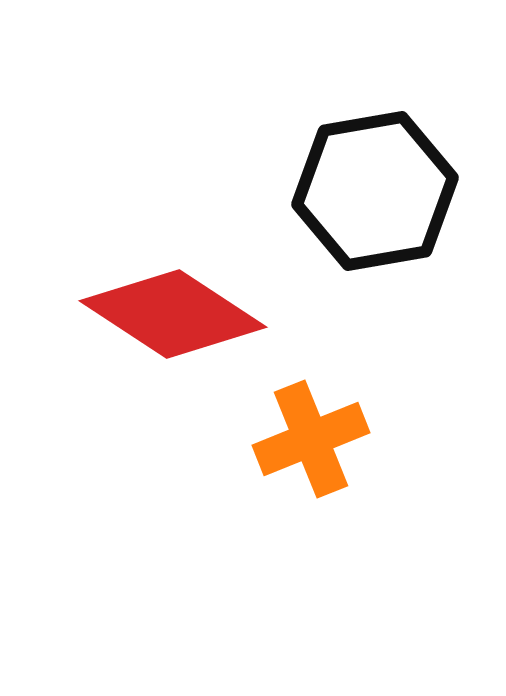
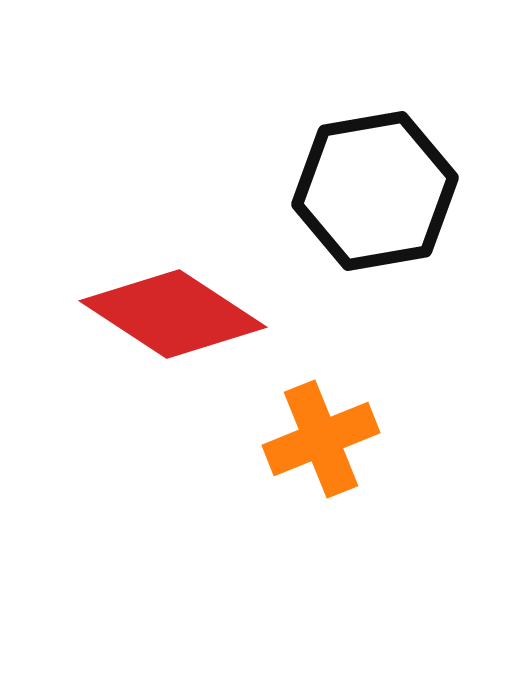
orange cross: moved 10 px right
